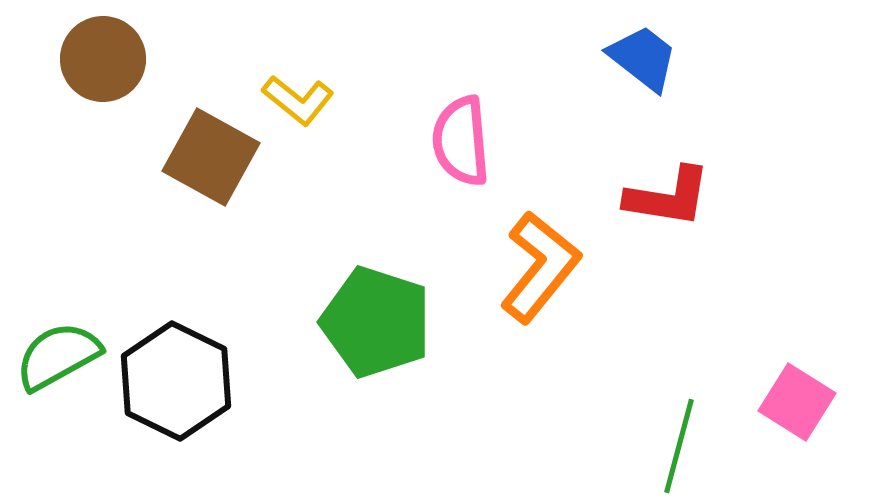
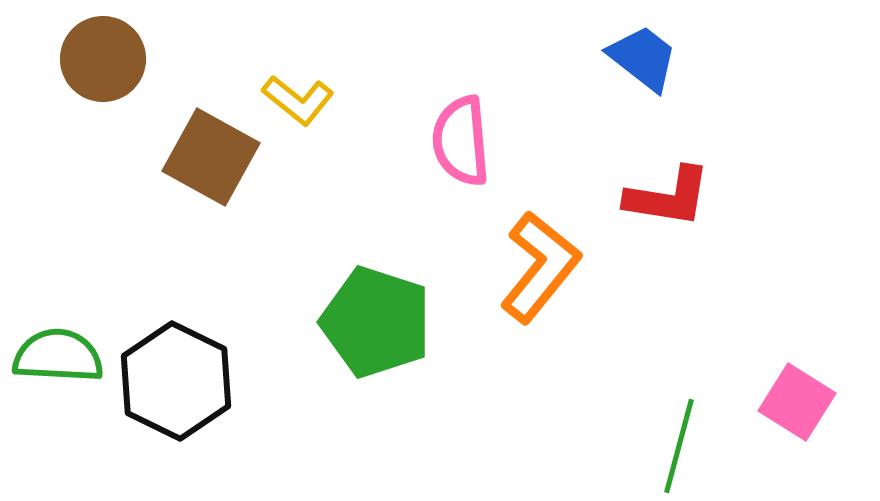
green semicircle: rotated 32 degrees clockwise
